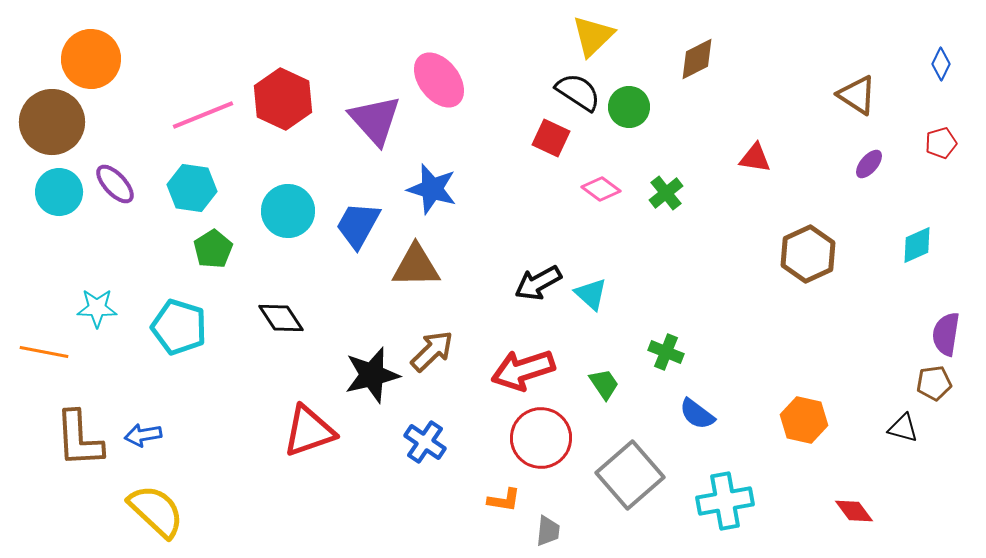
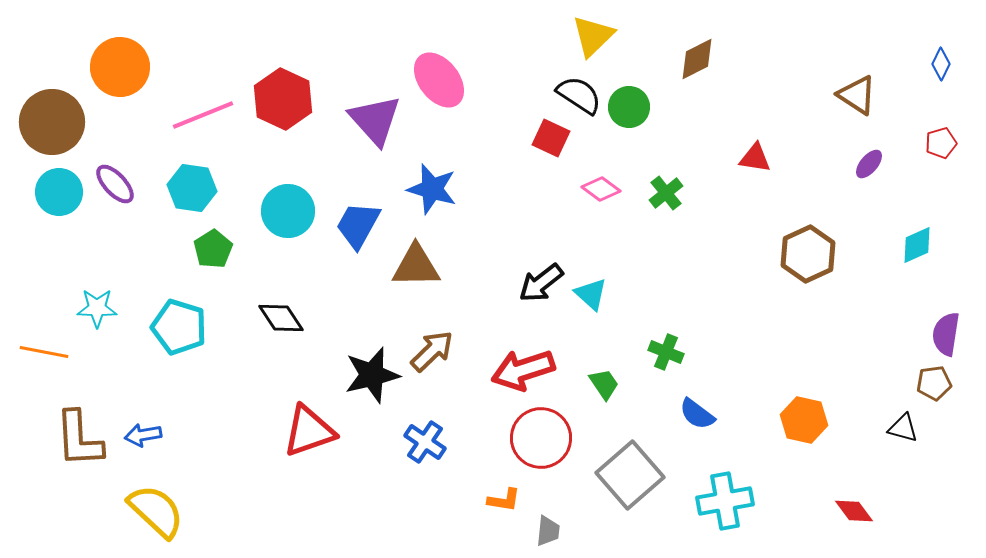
orange circle at (91, 59): moved 29 px right, 8 px down
black semicircle at (578, 92): moved 1 px right, 3 px down
black arrow at (538, 283): moved 3 px right; rotated 9 degrees counterclockwise
